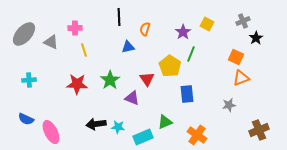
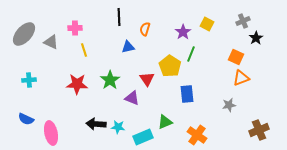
black arrow: rotated 12 degrees clockwise
pink ellipse: moved 1 px down; rotated 15 degrees clockwise
